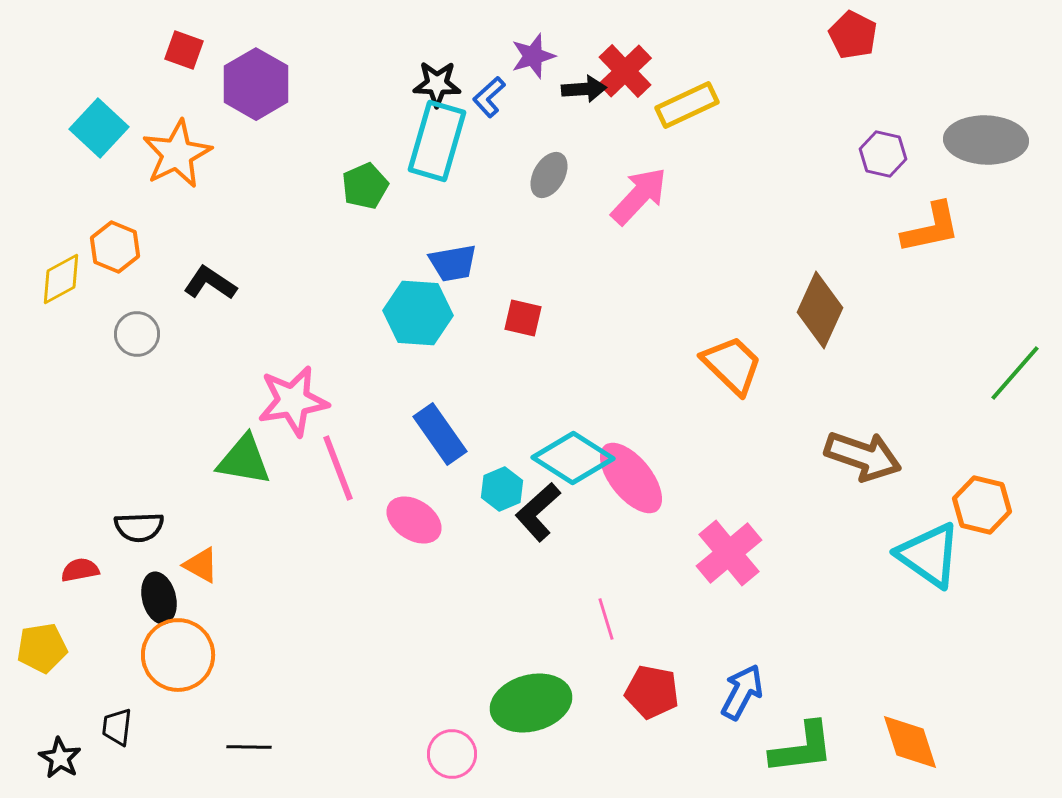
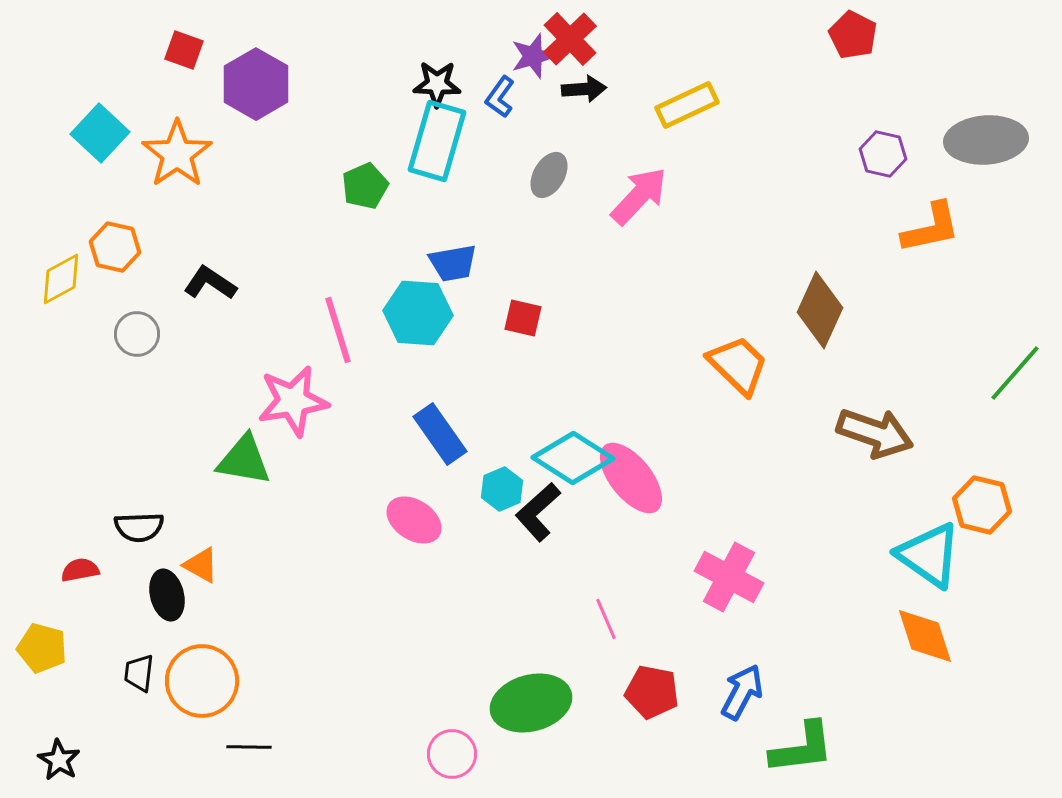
red cross at (625, 71): moved 55 px left, 32 px up
blue L-shape at (489, 97): moved 11 px right; rotated 12 degrees counterclockwise
cyan square at (99, 128): moved 1 px right, 5 px down
gray ellipse at (986, 140): rotated 6 degrees counterclockwise
orange star at (177, 154): rotated 8 degrees counterclockwise
orange hexagon at (115, 247): rotated 9 degrees counterclockwise
orange trapezoid at (732, 365): moved 6 px right
brown arrow at (863, 456): moved 12 px right, 23 px up
pink line at (338, 468): moved 138 px up; rotated 4 degrees clockwise
pink cross at (729, 553): moved 24 px down; rotated 22 degrees counterclockwise
black ellipse at (159, 598): moved 8 px right, 3 px up
pink line at (606, 619): rotated 6 degrees counterclockwise
yellow pentagon at (42, 648): rotated 24 degrees clockwise
orange circle at (178, 655): moved 24 px right, 26 px down
black trapezoid at (117, 727): moved 22 px right, 54 px up
orange diamond at (910, 742): moved 15 px right, 106 px up
black star at (60, 758): moved 1 px left, 2 px down
